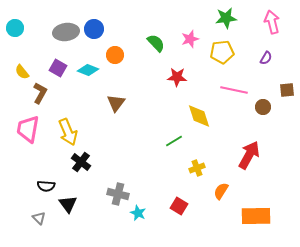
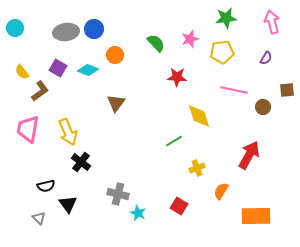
brown L-shape: moved 2 px up; rotated 25 degrees clockwise
black semicircle: rotated 18 degrees counterclockwise
